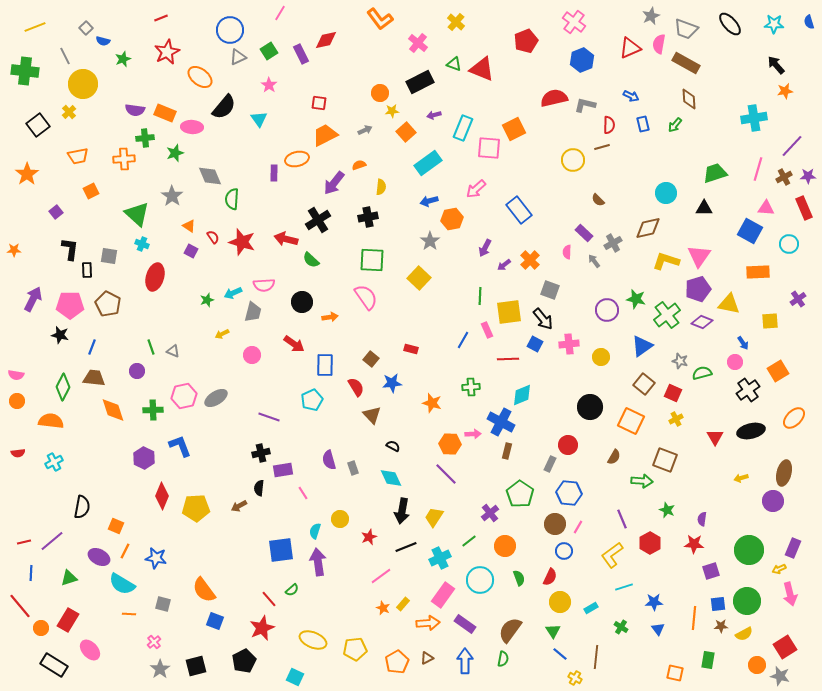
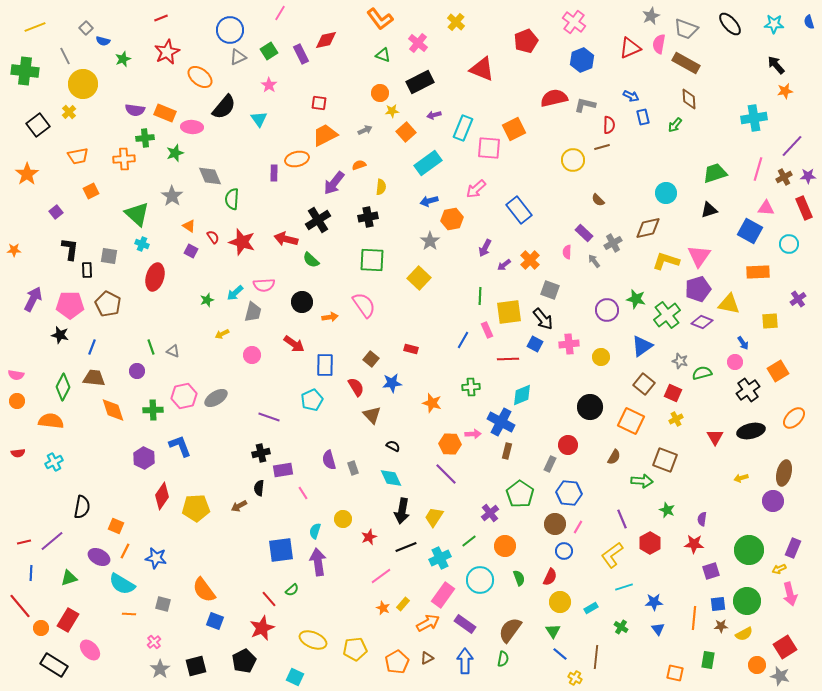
green triangle at (454, 64): moved 71 px left, 9 px up
blue rectangle at (643, 124): moved 7 px up
black triangle at (704, 208): moved 5 px right, 2 px down; rotated 18 degrees counterclockwise
cyan arrow at (233, 293): moved 2 px right; rotated 18 degrees counterclockwise
pink semicircle at (366, 297): moved 2 px left, 8 px down
red diamond at (162, 496): rotated 12 degrees clockwise
yellow circle at (340, 519): moved 3 px right
orange arrow at (428, 623): rotated 25 degrees counterclockwise
